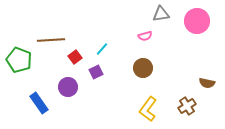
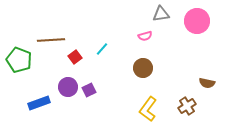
purple square: moved 7 px left, 18 px down
blue rectangle: rotated 75 degrees counterclockwise
